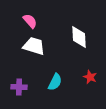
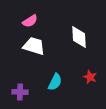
pink semicircle: rotated 98 degrees clockwise
purple cross: moved 1 px right, 5 px down
